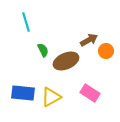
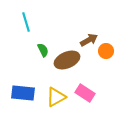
brown ellipse: moved 1 px right, 1 px up
pink rectangle: moved 5 px left
yellow triangle: moved 5 px right
